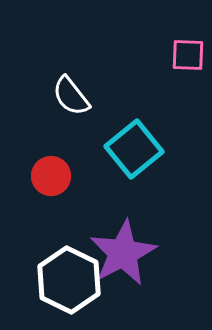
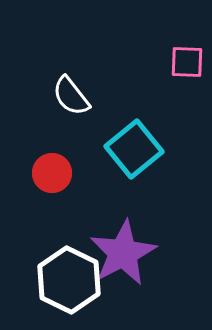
pink square: moved 1 px left, 7 px down
red circle: moved 1 px right, 3 px up
